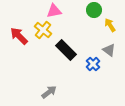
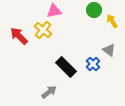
yellow arrow: moved 2 px right, 4 px up
black rectangle: moved 17 px down
